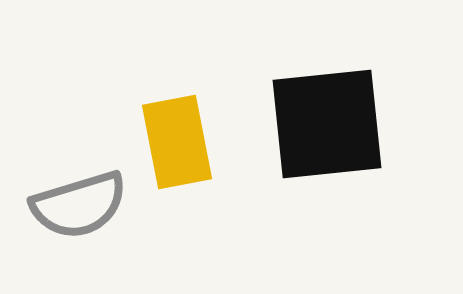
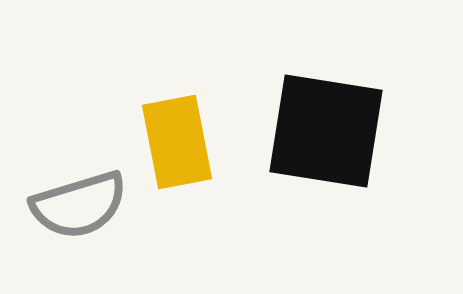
black square: moved 1 px left, 7 px down; rotated 15 degrees clockwise
